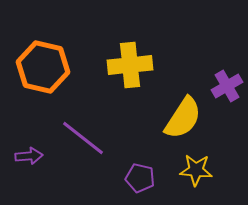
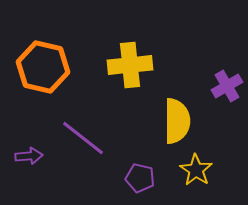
yellow semicircle: moved 6 px left, 3 px down; rotated 33 degrees counterclockwise
yellow star: rotated 28 degrees clockwise
